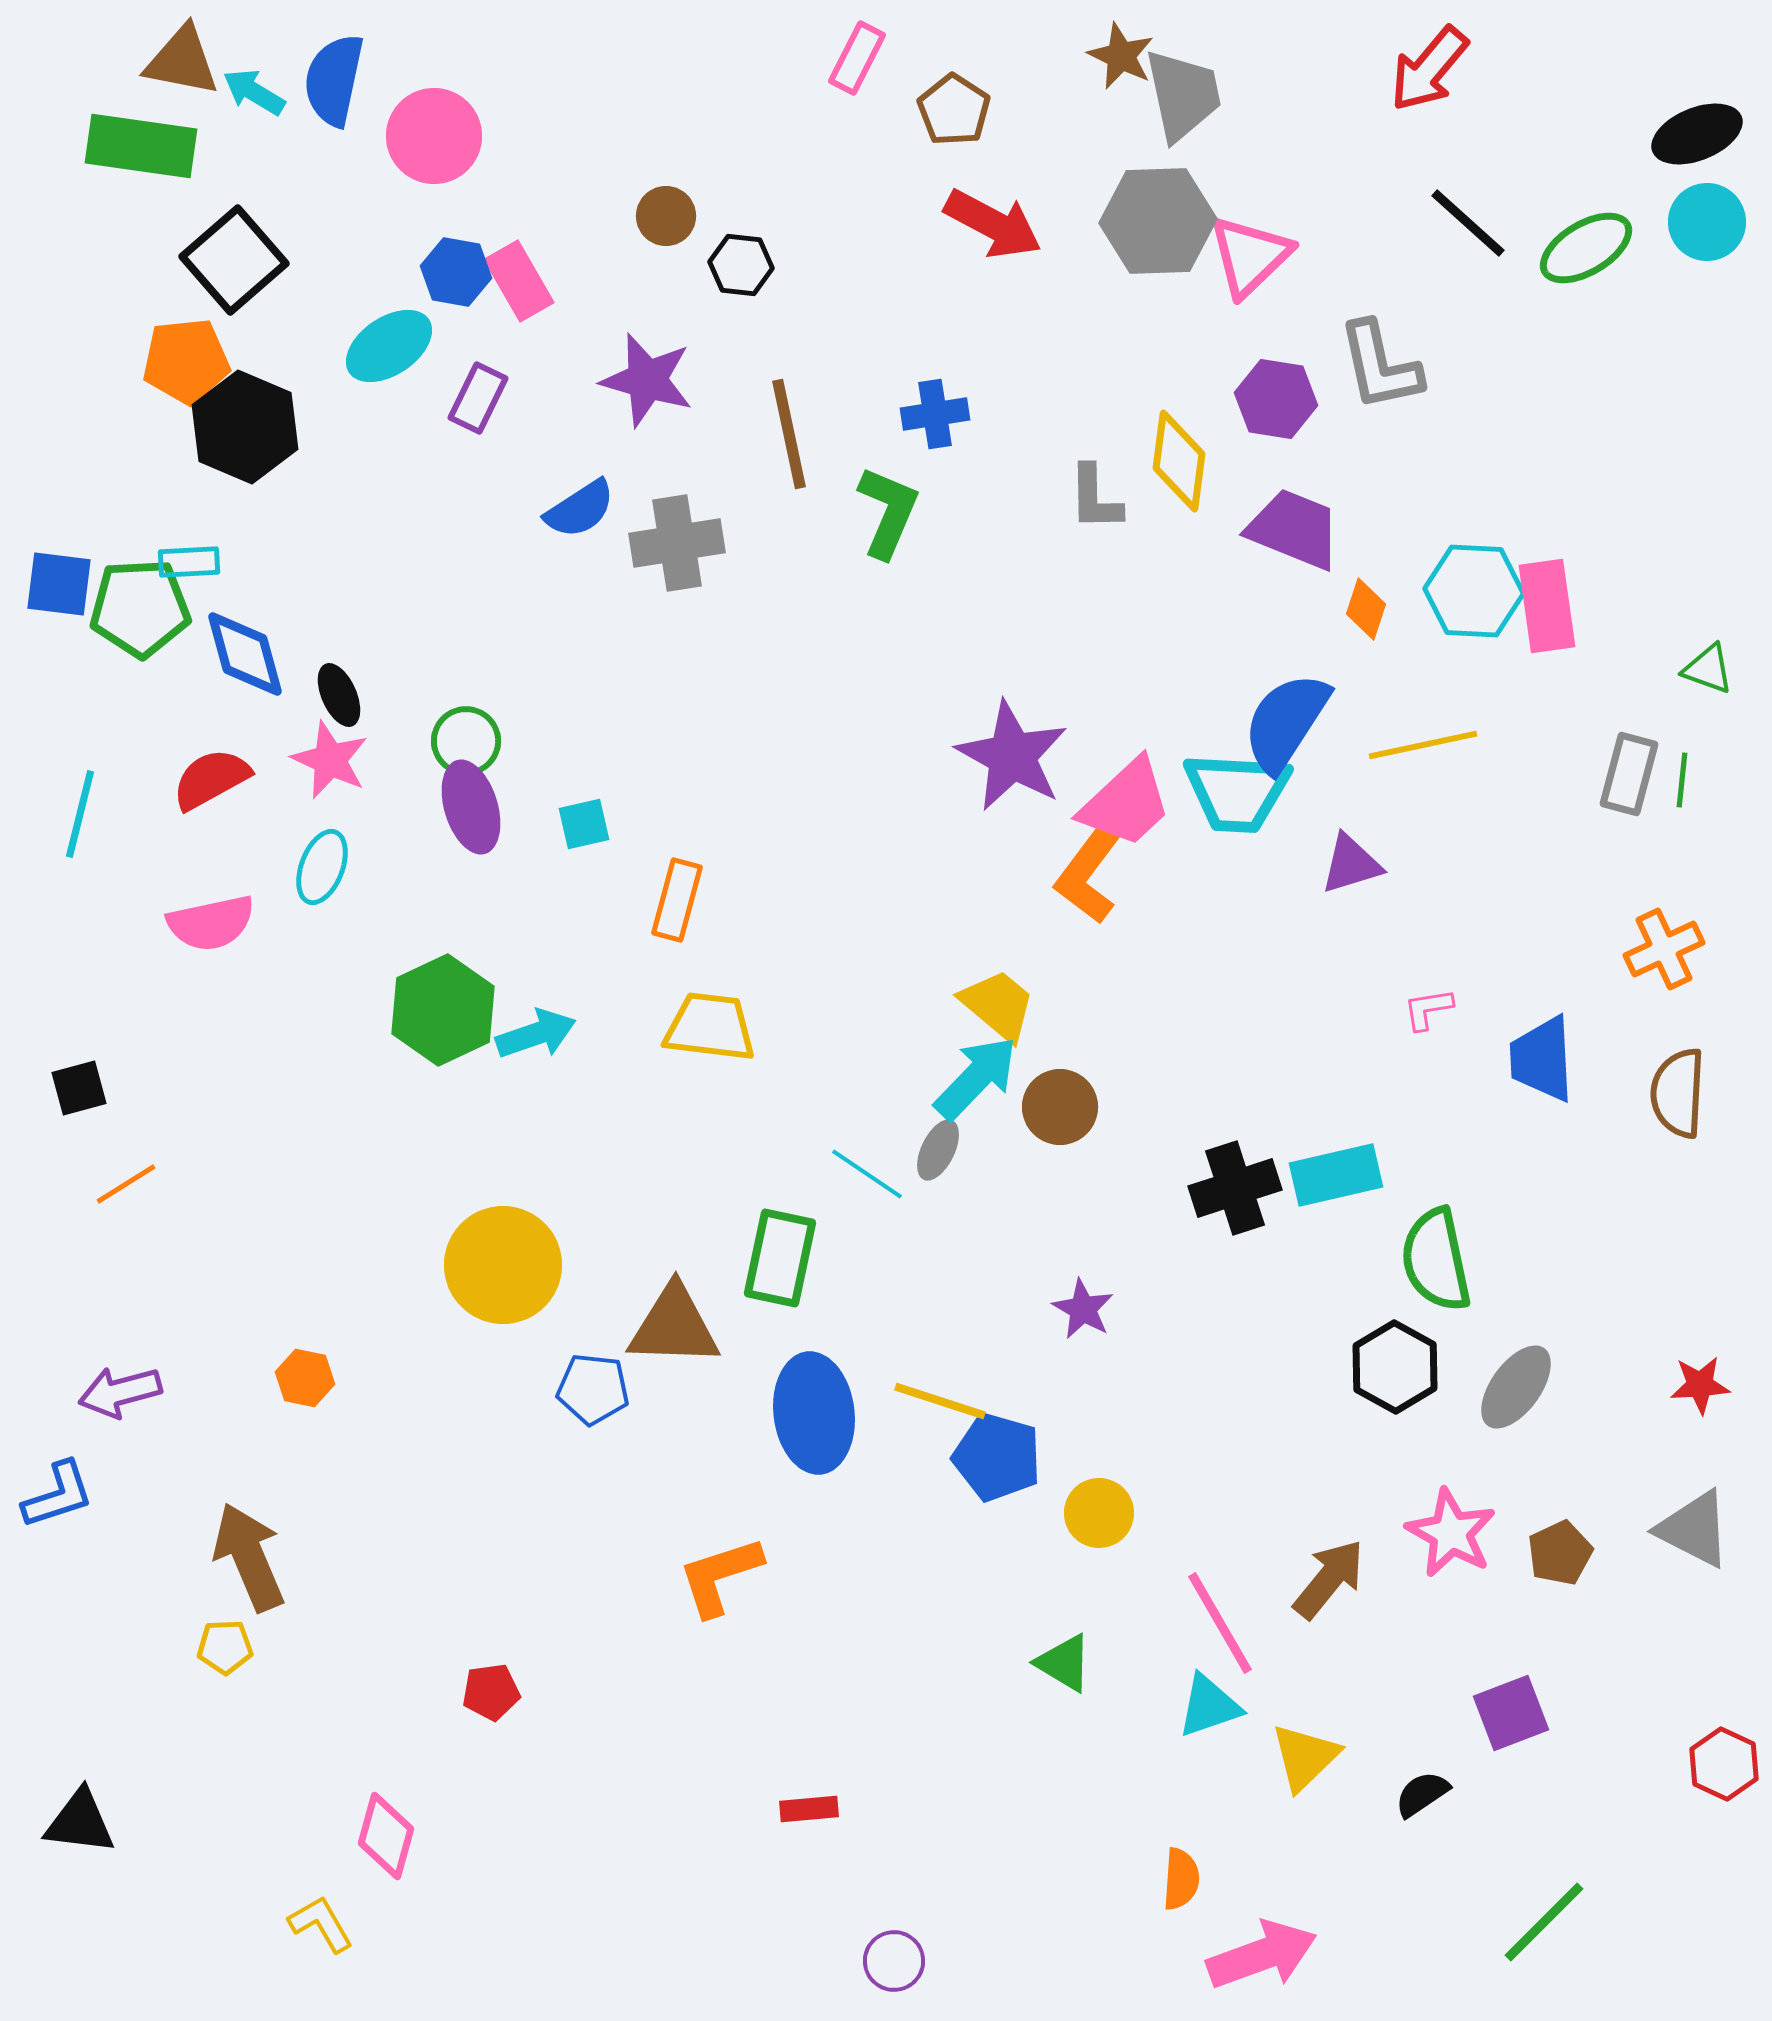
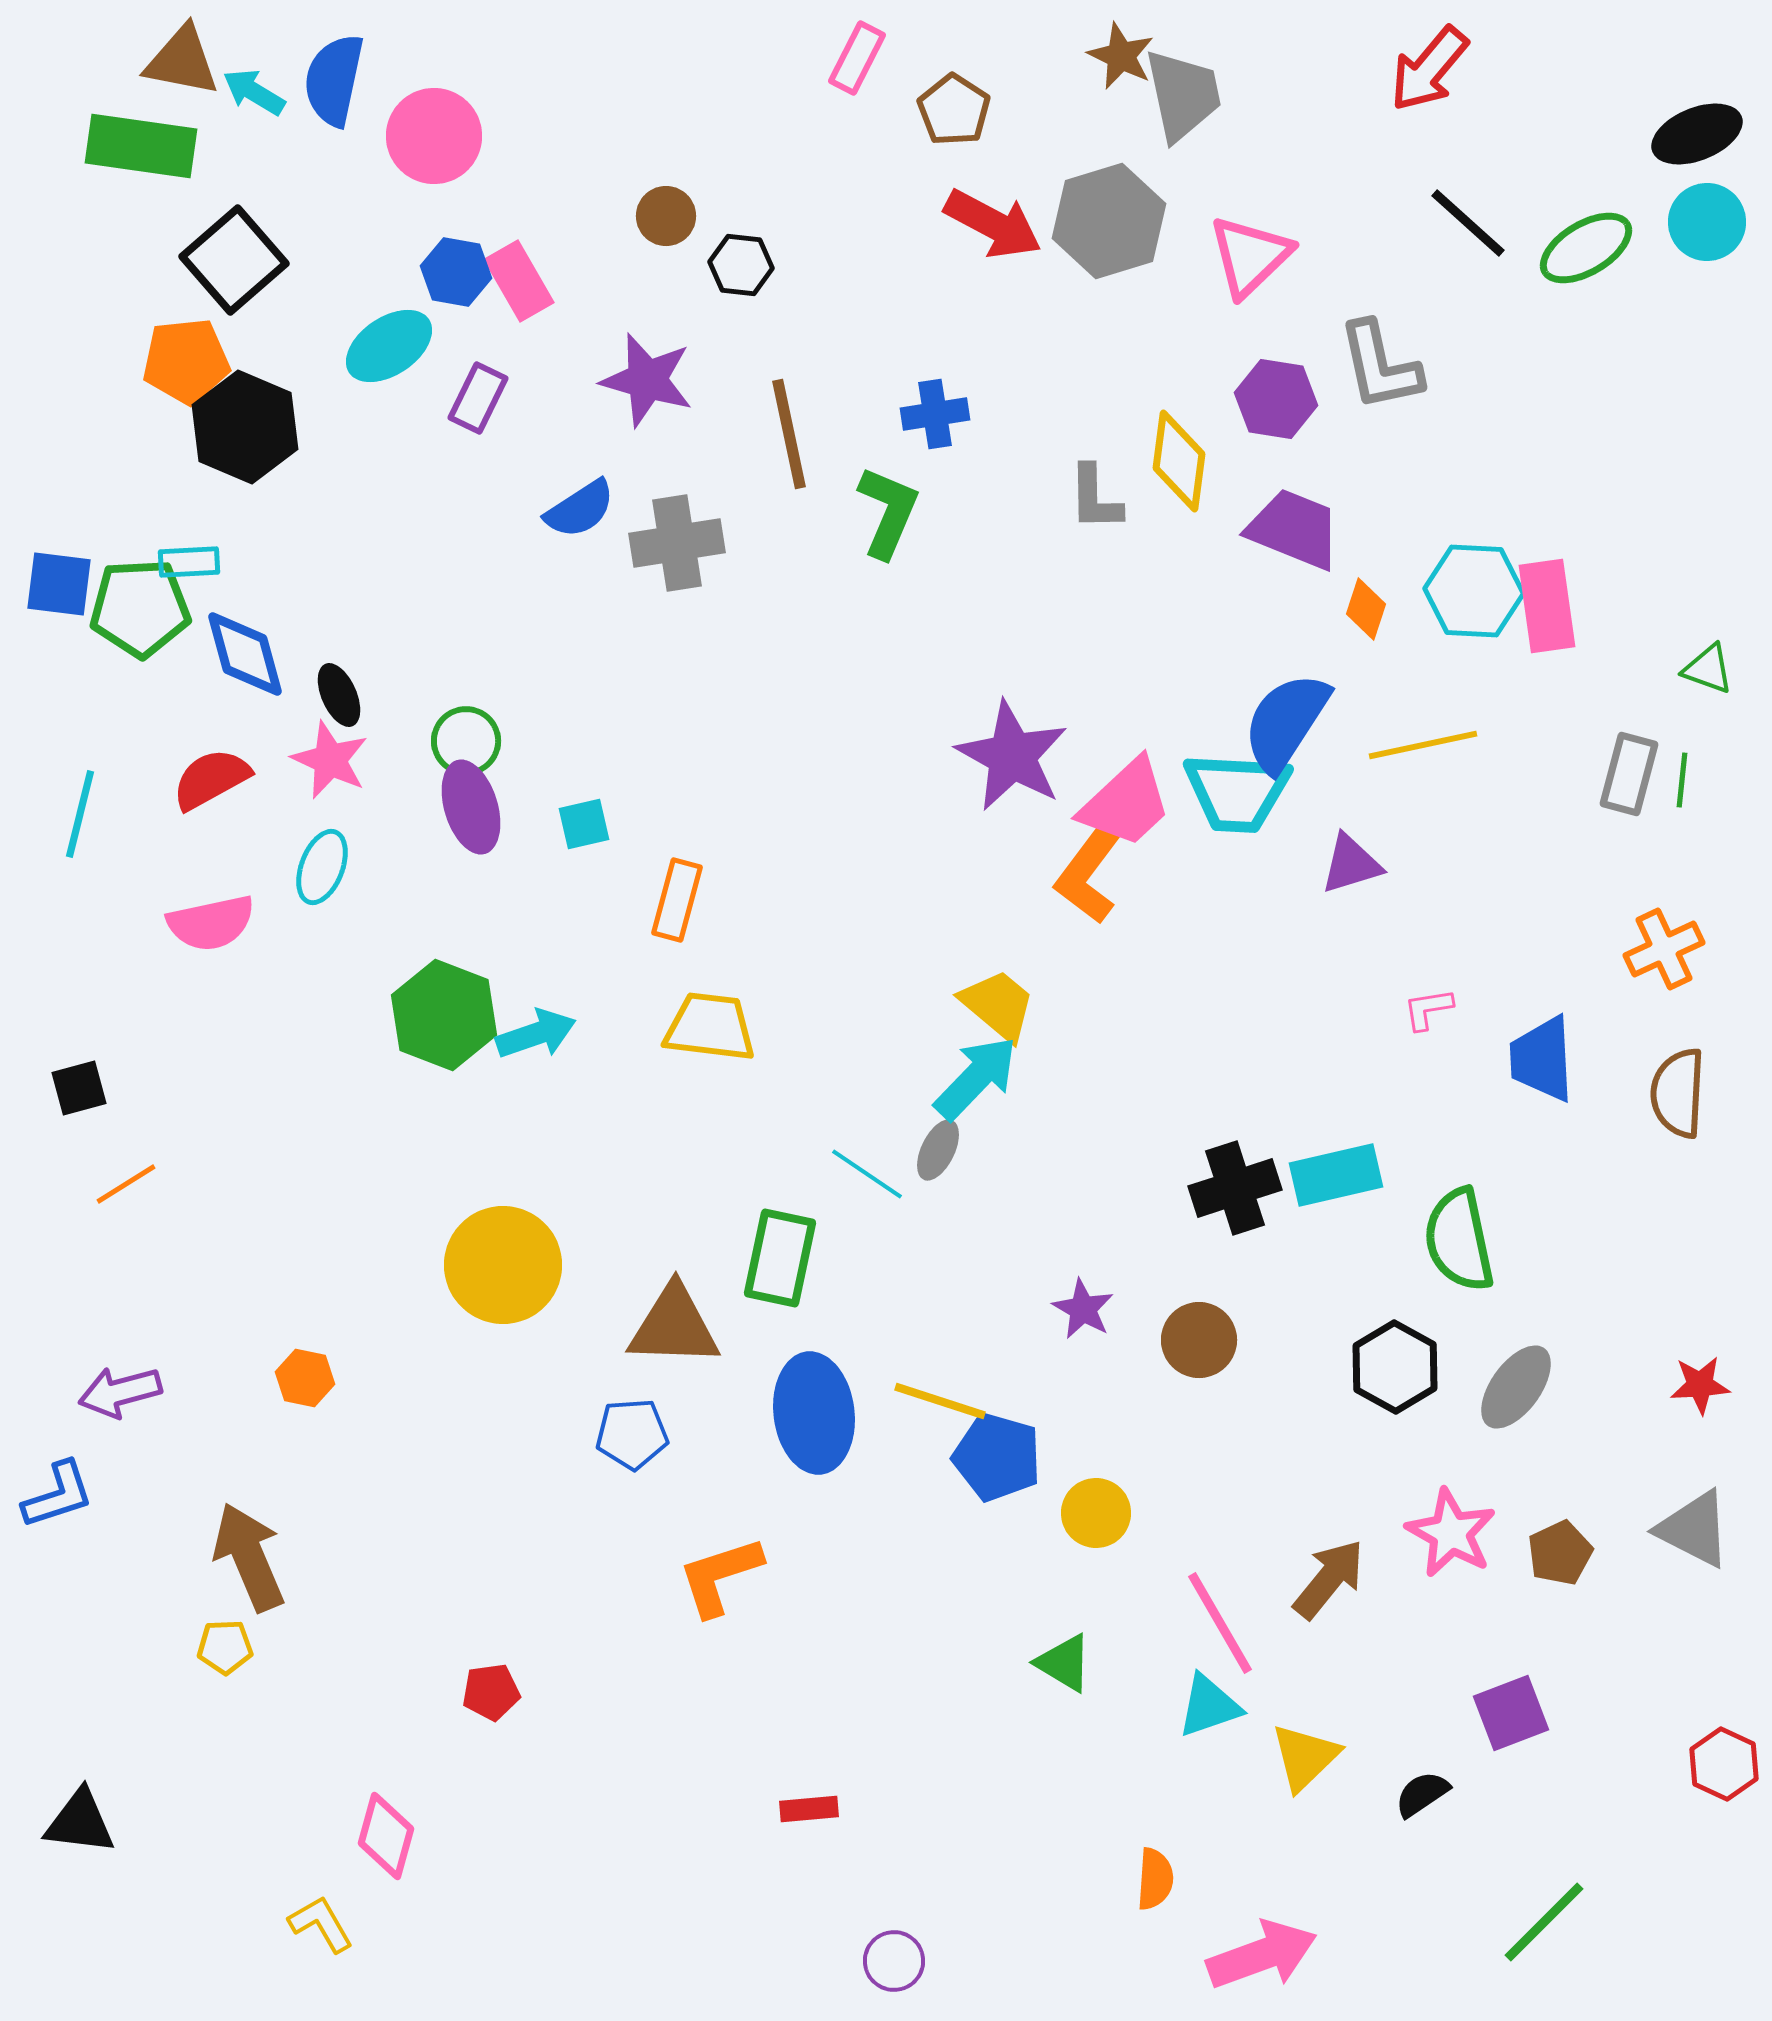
gray hexagon at (1158, 221): moved 49 px left; rotated 15 degrees counterclockwise
green hexagon at (443, 1010): moved 1 px right, 5 px down; rotated 14 degrees counterclockwise
brown circle at (1060, 1107): moved 139 px right, 233 px down
green semicircle at (1436, 1260): moved 23 px right, 20 px up
blue pentagon at (593, 1389): moved 39 px right, 45 px down; rotated 10 degrees counterclockwise
yellow circle at (1099, 1513): moved 3 px left
orange semicircle at (1181, 1879): moved 26 px left
